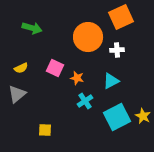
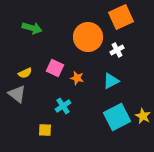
white cross: rotated 24 degrees counterclockwise
yellow semicircle: moved 4 px right, 5 px down
gray triangle: rotated 42 degrees counterclockwise
cyan cross: moved 22 px left, 5 px down
